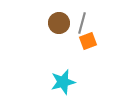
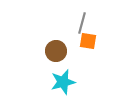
brown circle: moved 3 px left, 28 px down
orange square: rotated 30 degrees clockwise
